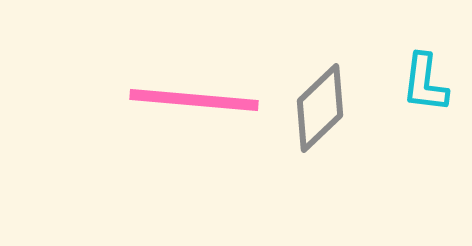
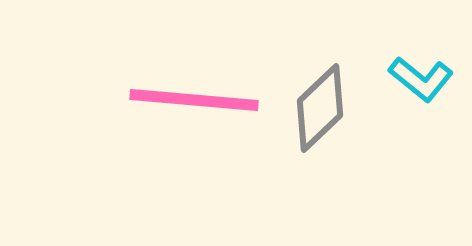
cyan L-shape: moved 4 px left, 4 px up; rotated 58 degrees counterclockwise
